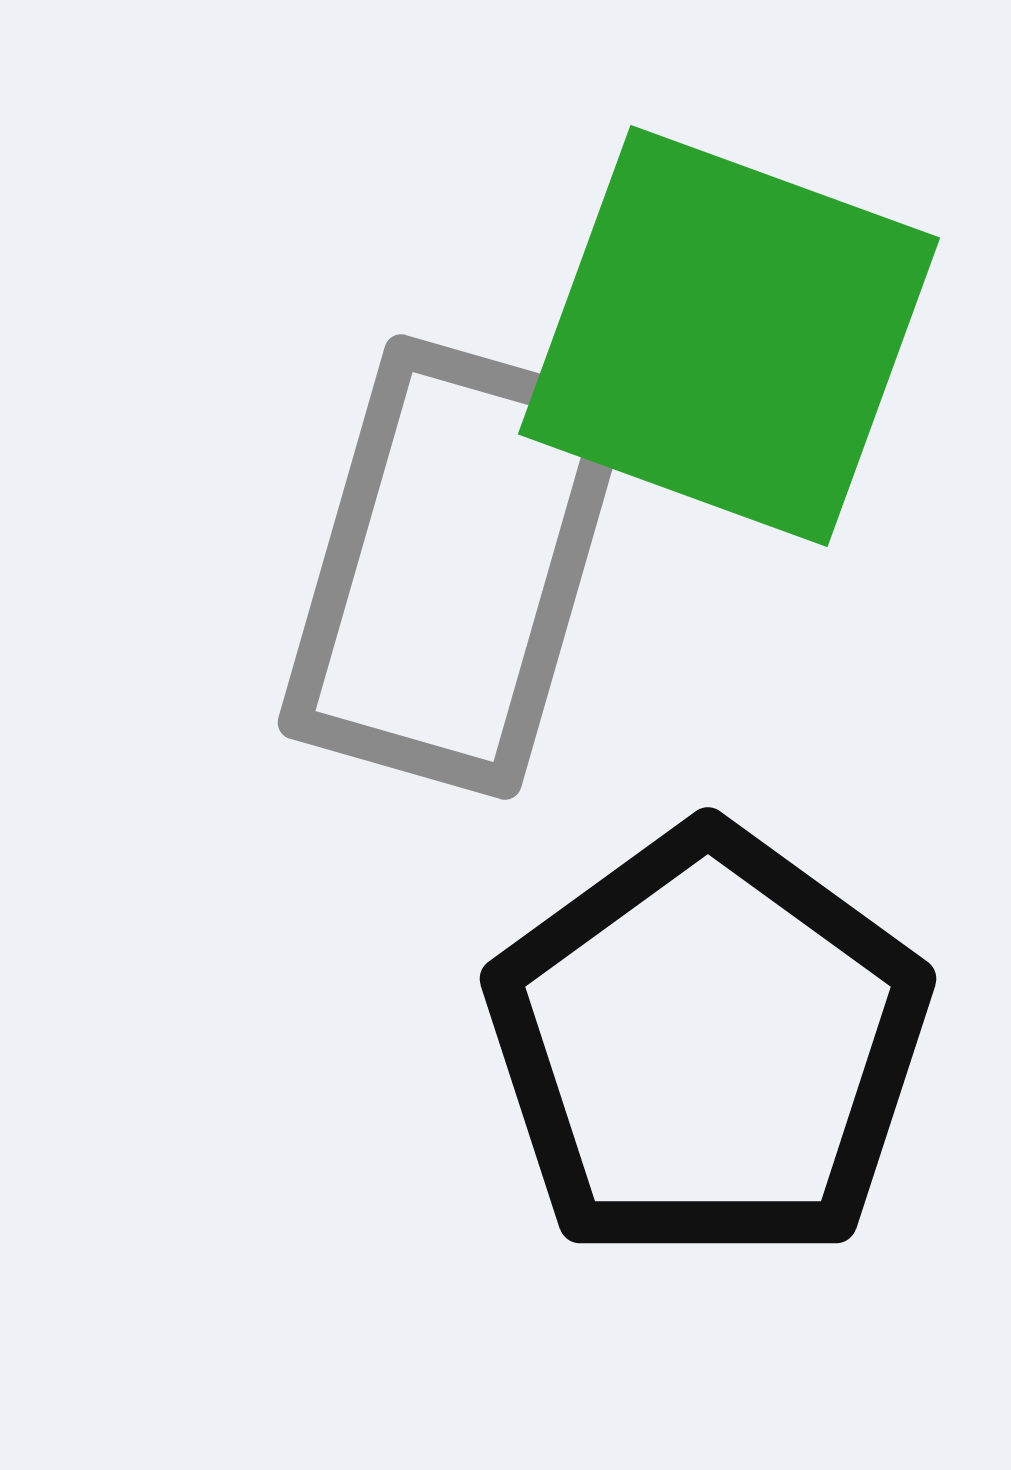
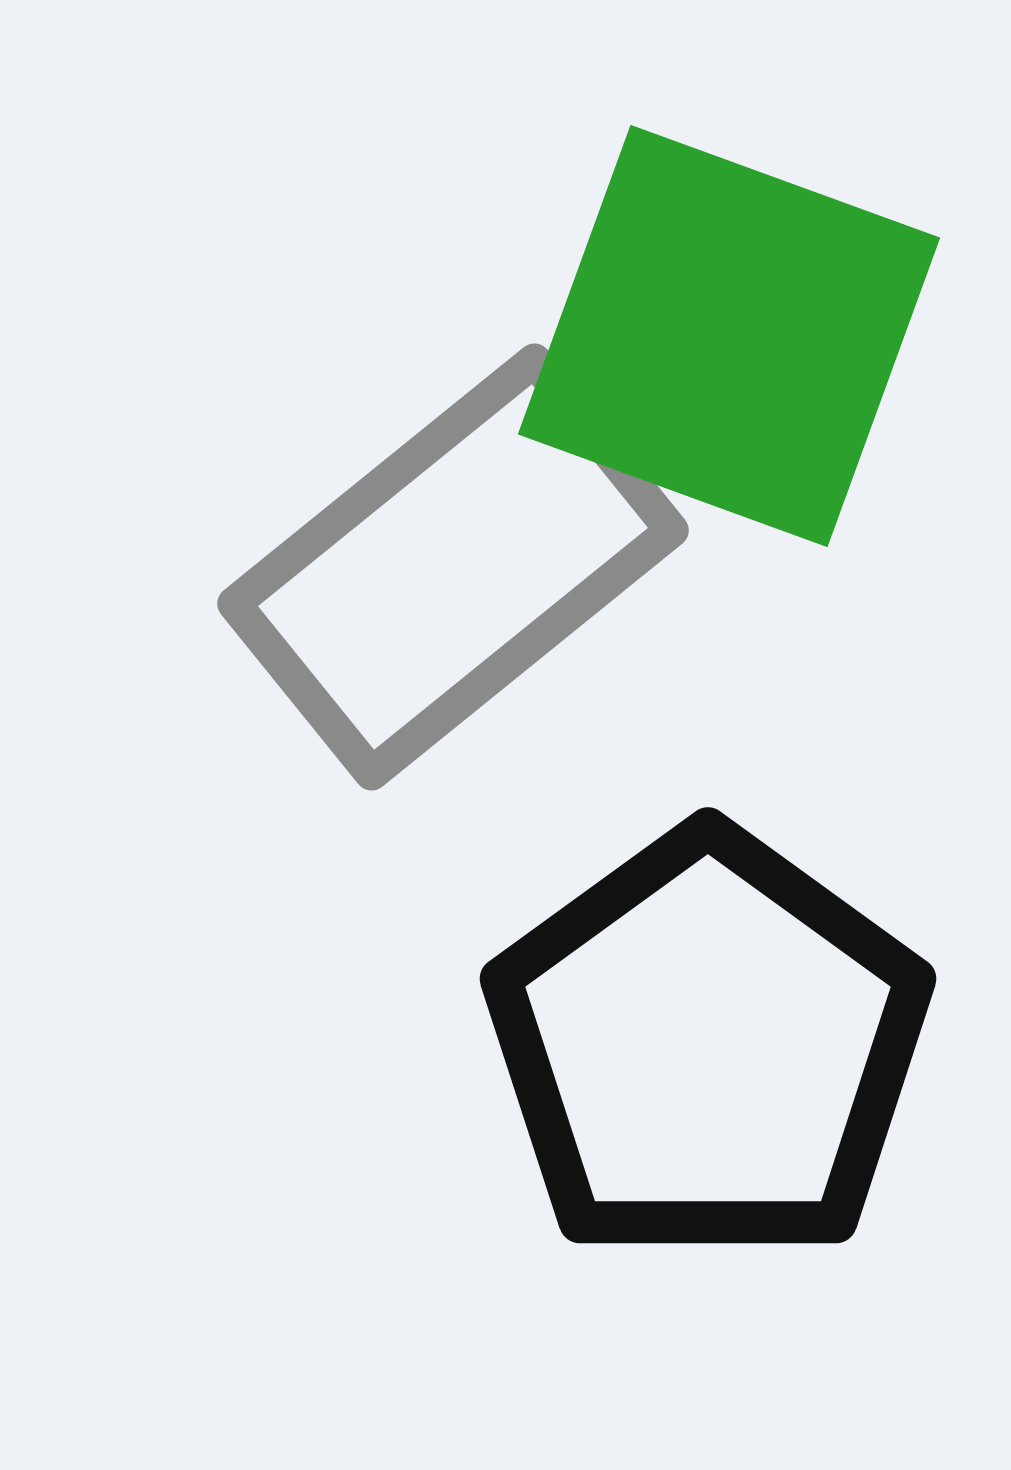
gray rectangle: rotated 35 degrees clockwise
